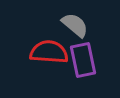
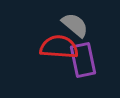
red semicircle: moved 10 px right, 5 px up
